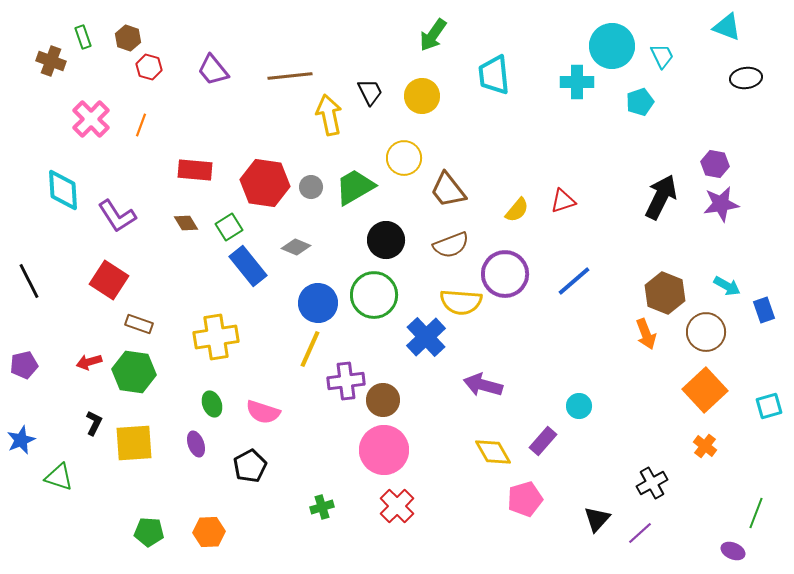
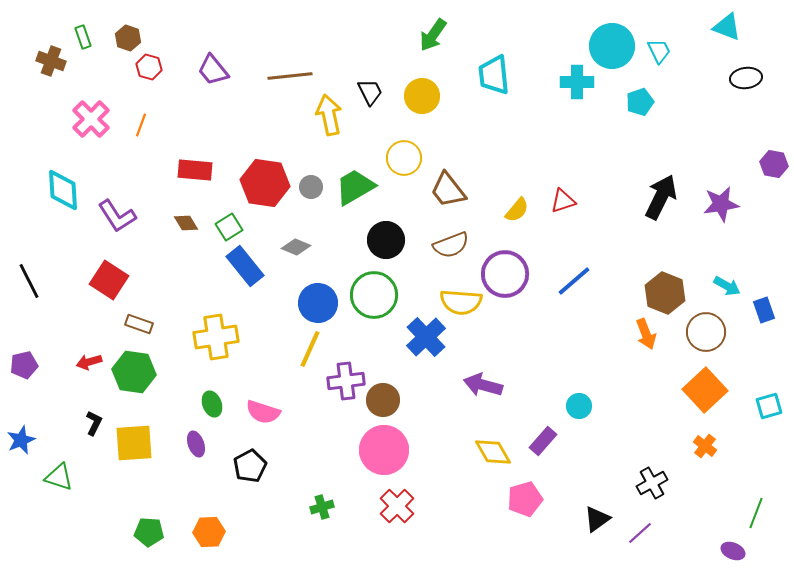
cyan trapezoid at (662, 56): moved 3 px left, 5 px up
purple hexagon at (715, 164): moved 59 px right
blue rectangle at (248, 266): moved 3 px left
black triangle at (597, 519): rotated 12 degrees clockwise
